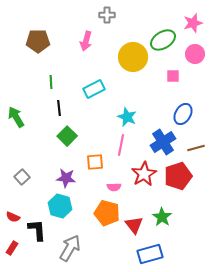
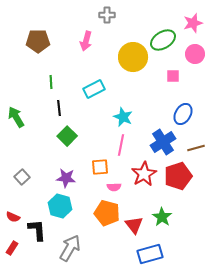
cyan star: moved 4 px left
orange square: moved 5 px right, 5 px down
